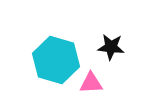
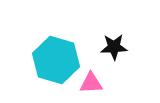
black star: moved 3 px right; rotated 8 degrees counterclockwise
